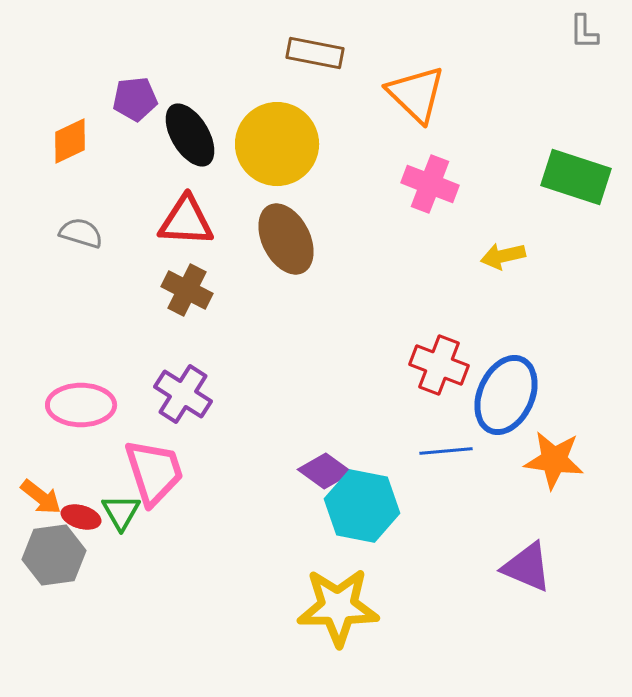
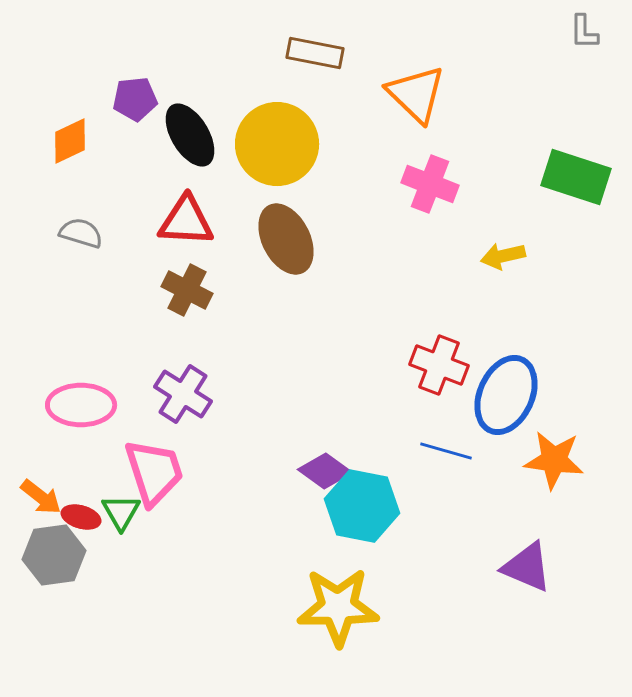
blue line: rotated 21 degrees clockwise
